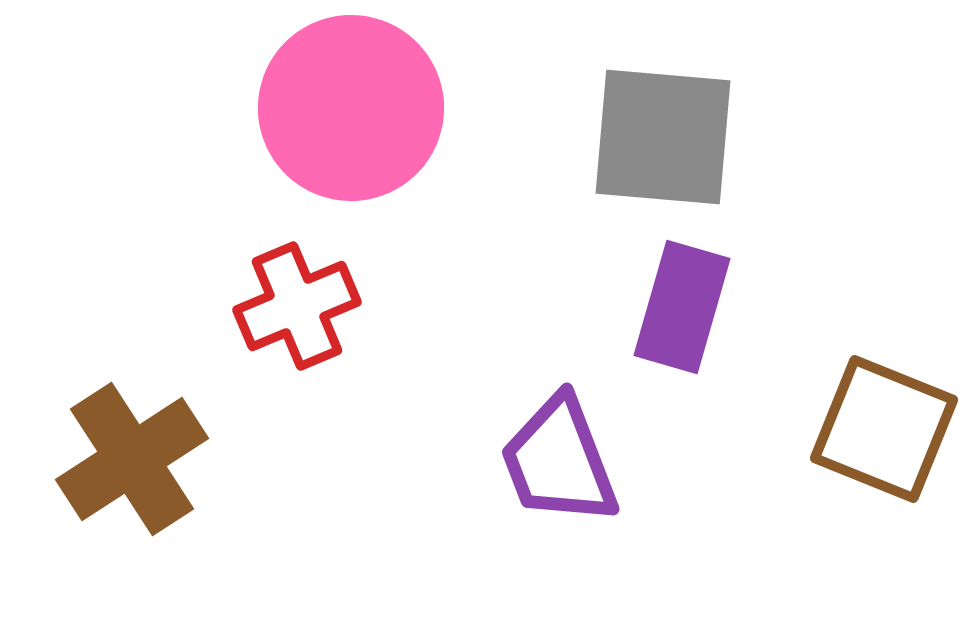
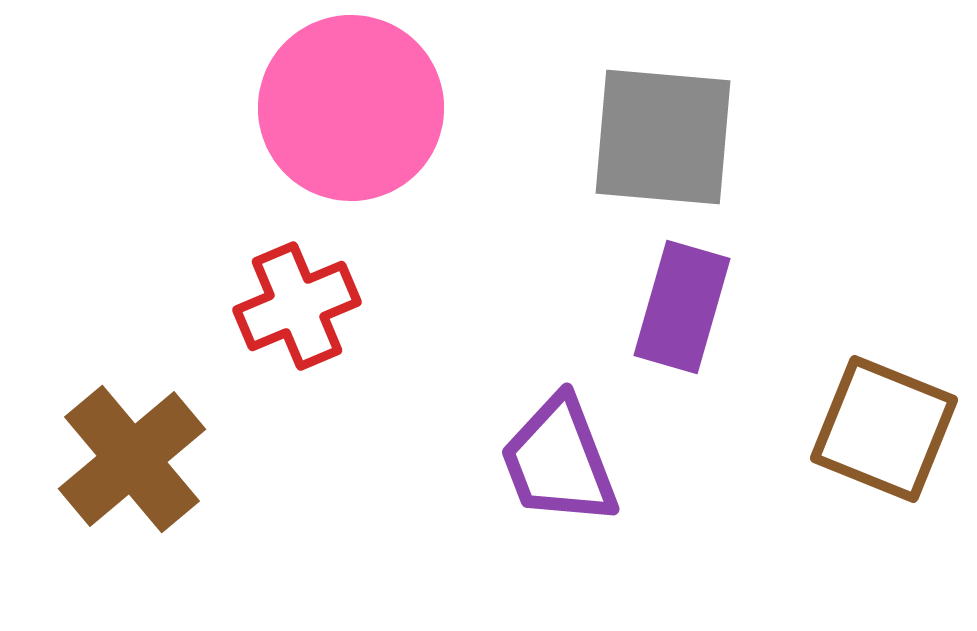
brown cross: rotated 7 degrees counterclockwise
